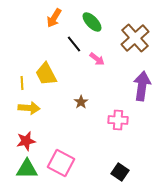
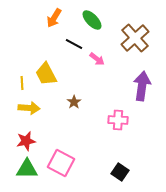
green ellipse: moved 2 px up
black line: rotated 24 degrees counterclockwise
brown star: moved 7 px left
